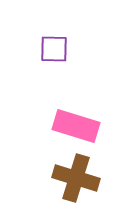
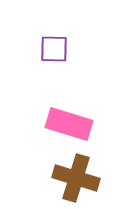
pink rectangle: moved 7 px left, 2 px up
